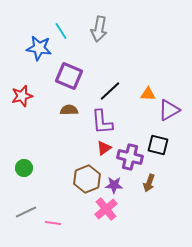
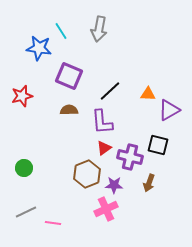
brown hexagon: moved 5 px up
pink cross: rotated 15 degrees clockwise
